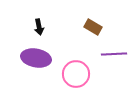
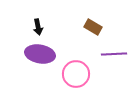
black arrow: moved 1 px left
purple ellipse: moved 4 px right, 4 px up
